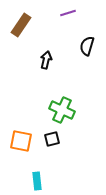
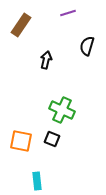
black square: rotated 35 degrees clockwise
